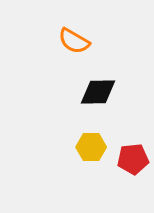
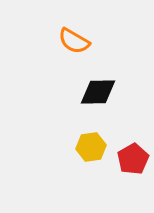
yellow hexagon: rotated 8 degrees counterclockwise
red pentagon: rotated 24 degrees counterclockwise
